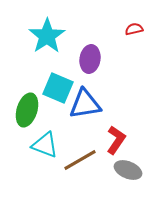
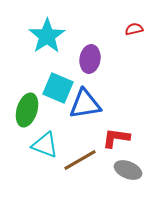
red L-shape: moved 2 px up; rotated 116 degrees counterclockwise
